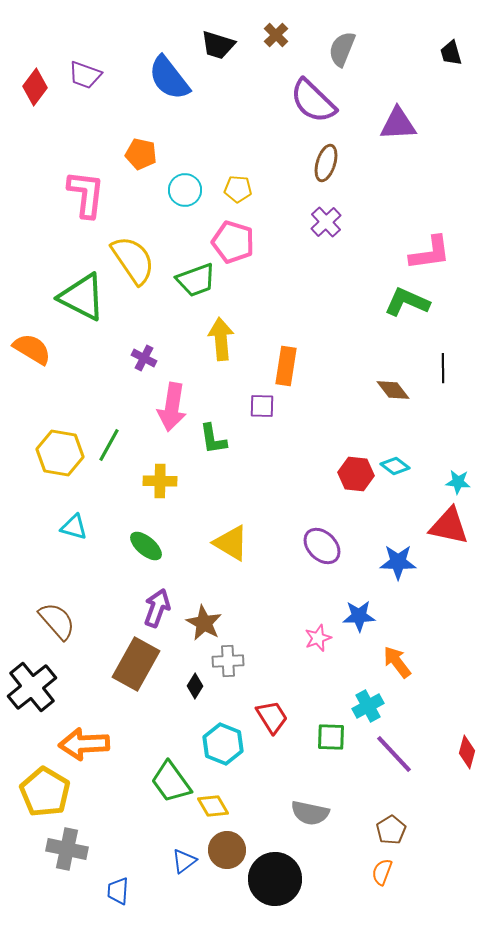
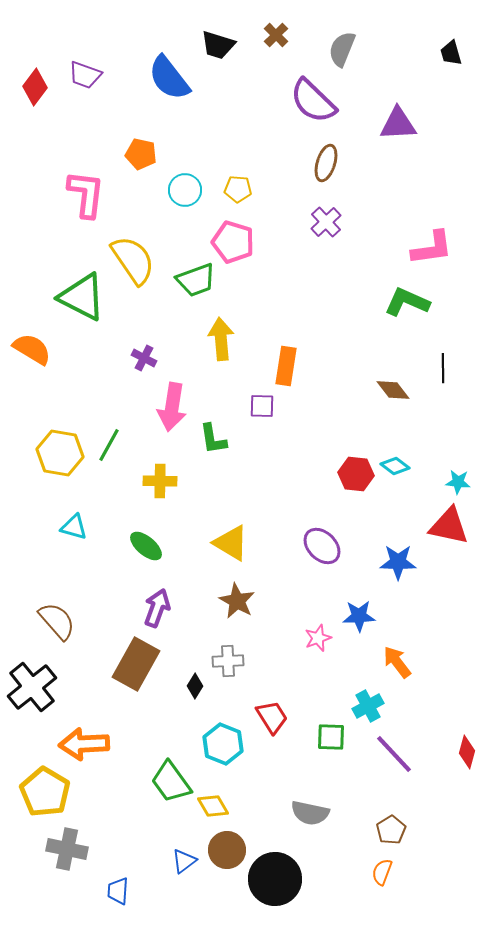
pink L-shape at (430, 253): moved 2 px right, 5 px up
brown star at (204, 623): moved 33 px right, 22 px up
